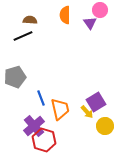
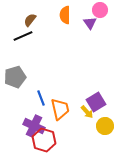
brown semicircle: rotated 56 degrees counterclockwise
purple cross: rotated 25 degrees counterclockwise
